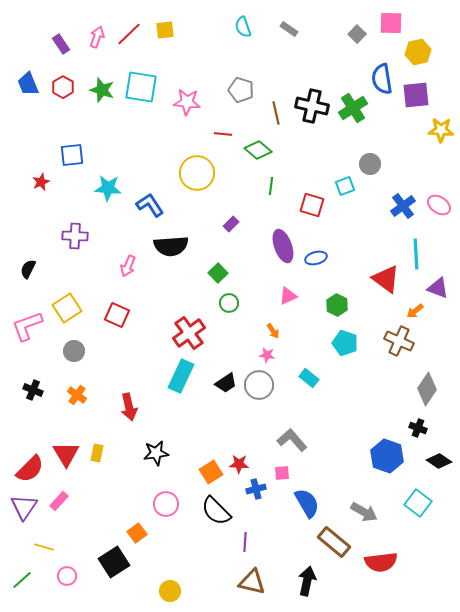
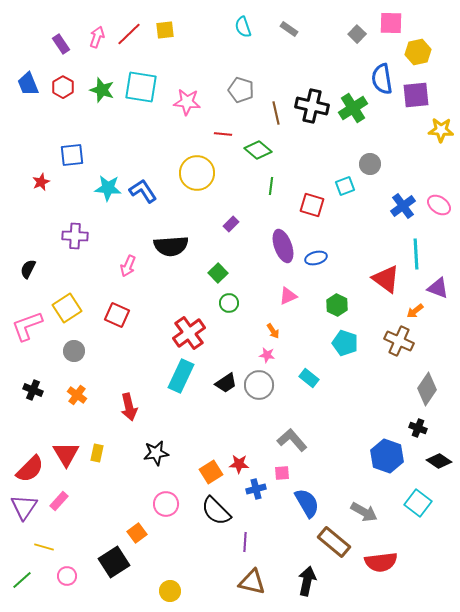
blue L-shape at (150, 205): moved 7 px left, 14 px up
